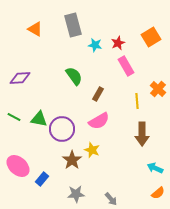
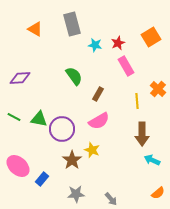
gray rectangle: moved 1 px left, 1 px up
cyan arrow: moved 3 px left, 8 px up
